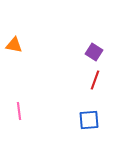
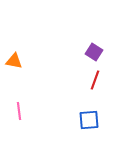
orange triangle: moved 16 px down
